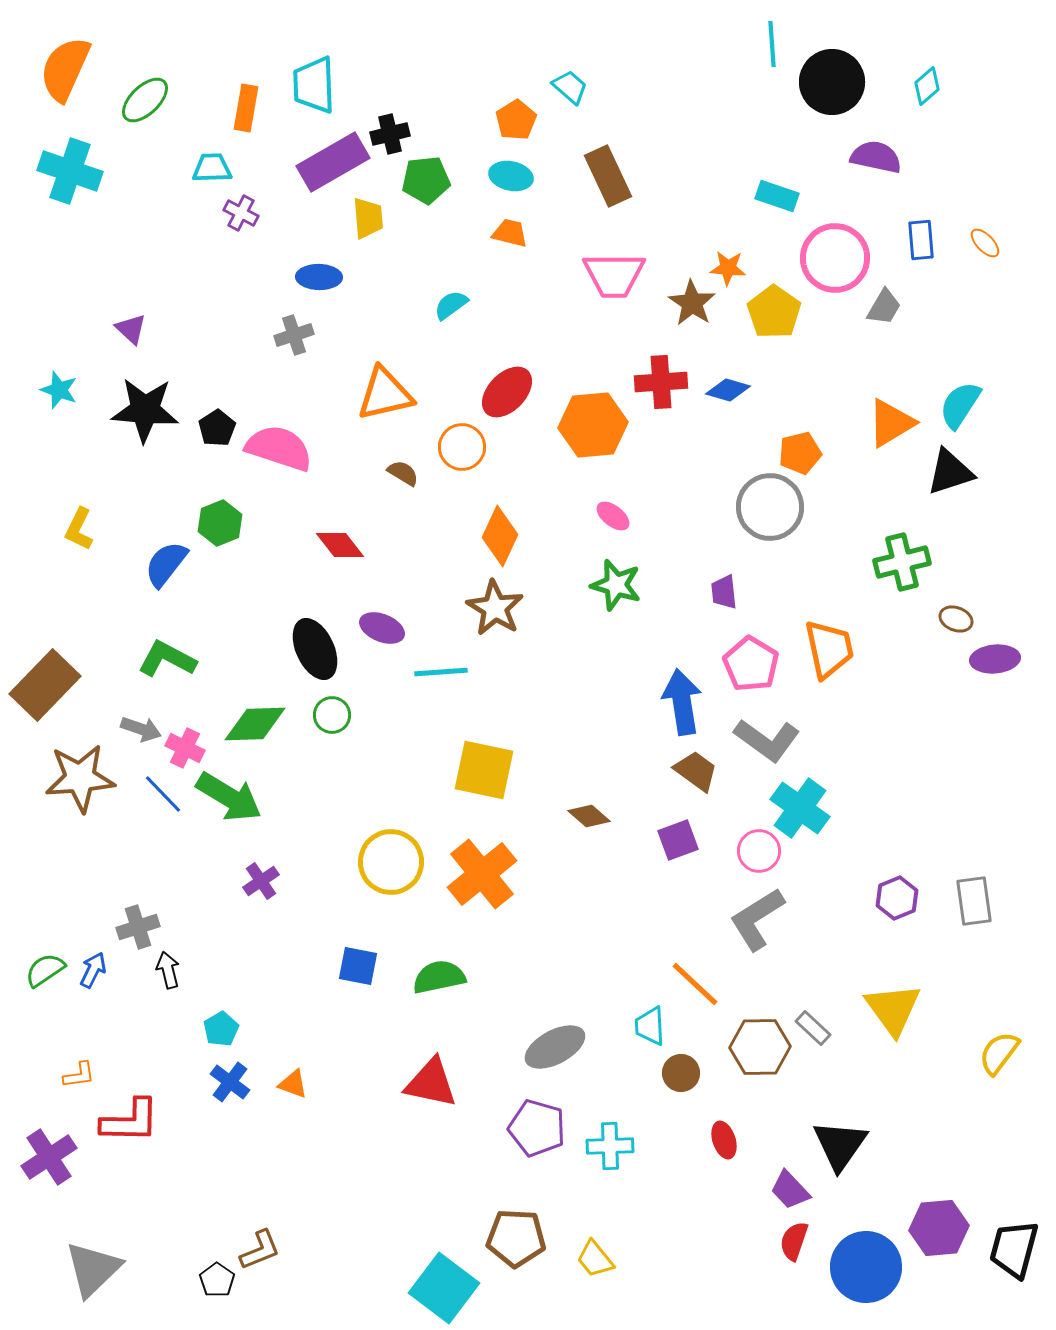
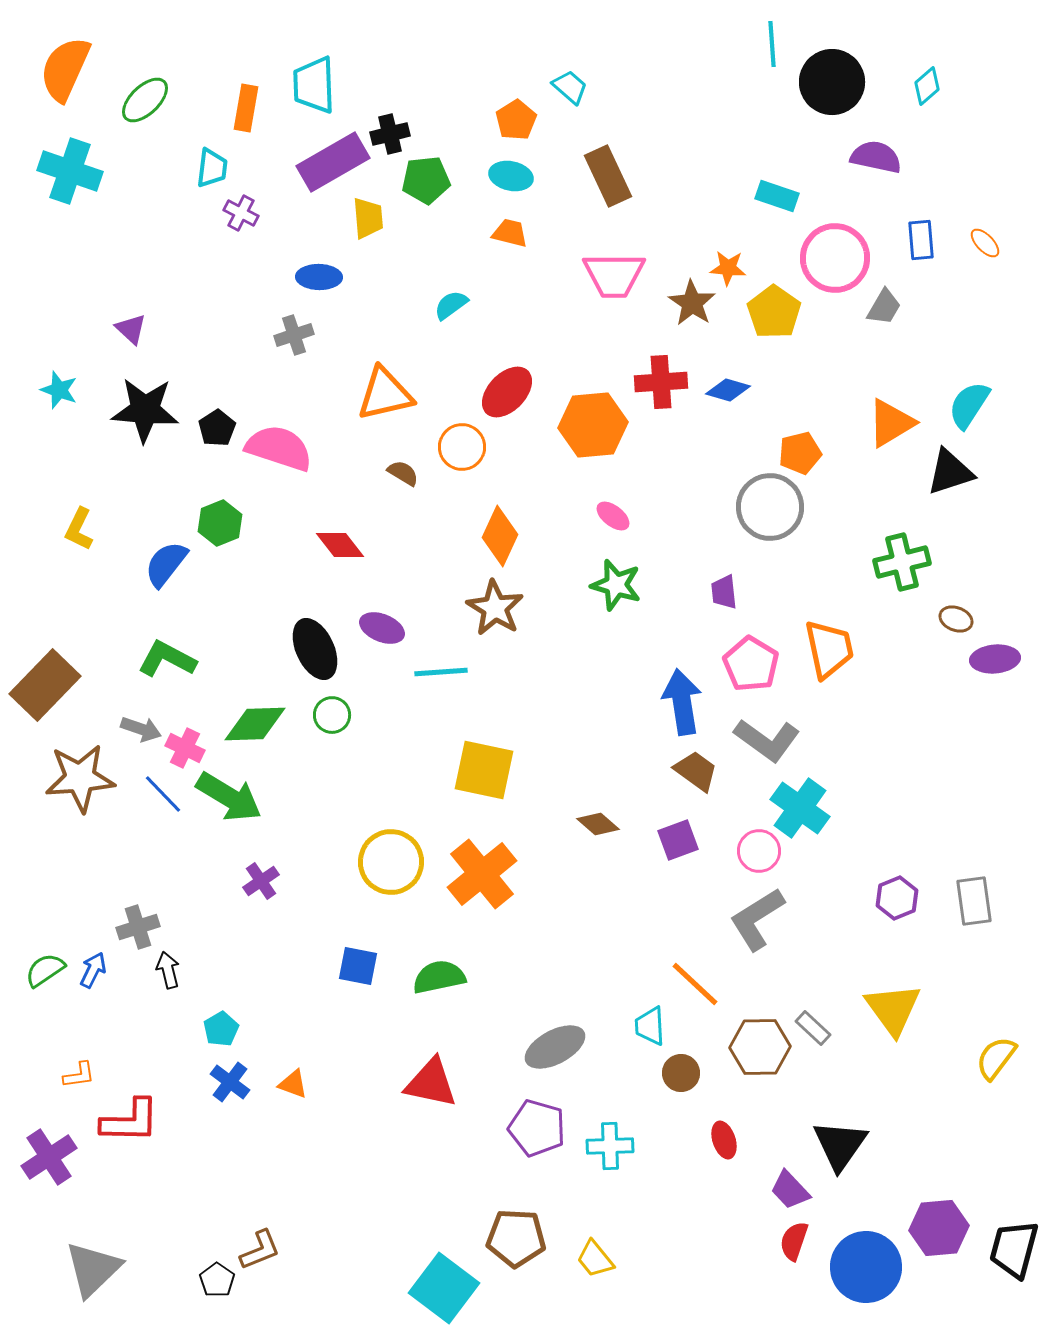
cyan trapezoid at (212, 168): rotated 99 degrees clockwise
cyan semicircle at (960, 405): moved 9 px right
brown diamond at (589, 816): moved 9 px right, 8 px down
yellow semicircle at (999, 1053): moved 3 px left, 5 px down
